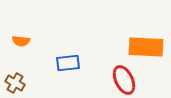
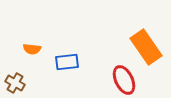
orange semicircle: moved 11 px right, 8 px down
orange rectangle: rotated 52 degrees clockwise
blue rectangle: moved 1 px left, 1 px up
